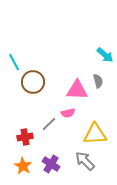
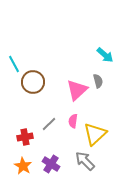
cyan line: moved 2 px down
pink triangle: rotated 45 degrees counterclockwise
pink semicircle: moved 5 px right, 8 px down; rotated 112 degrees clockwise
yellow triangle: rotated 40 degrees counterclockwise
